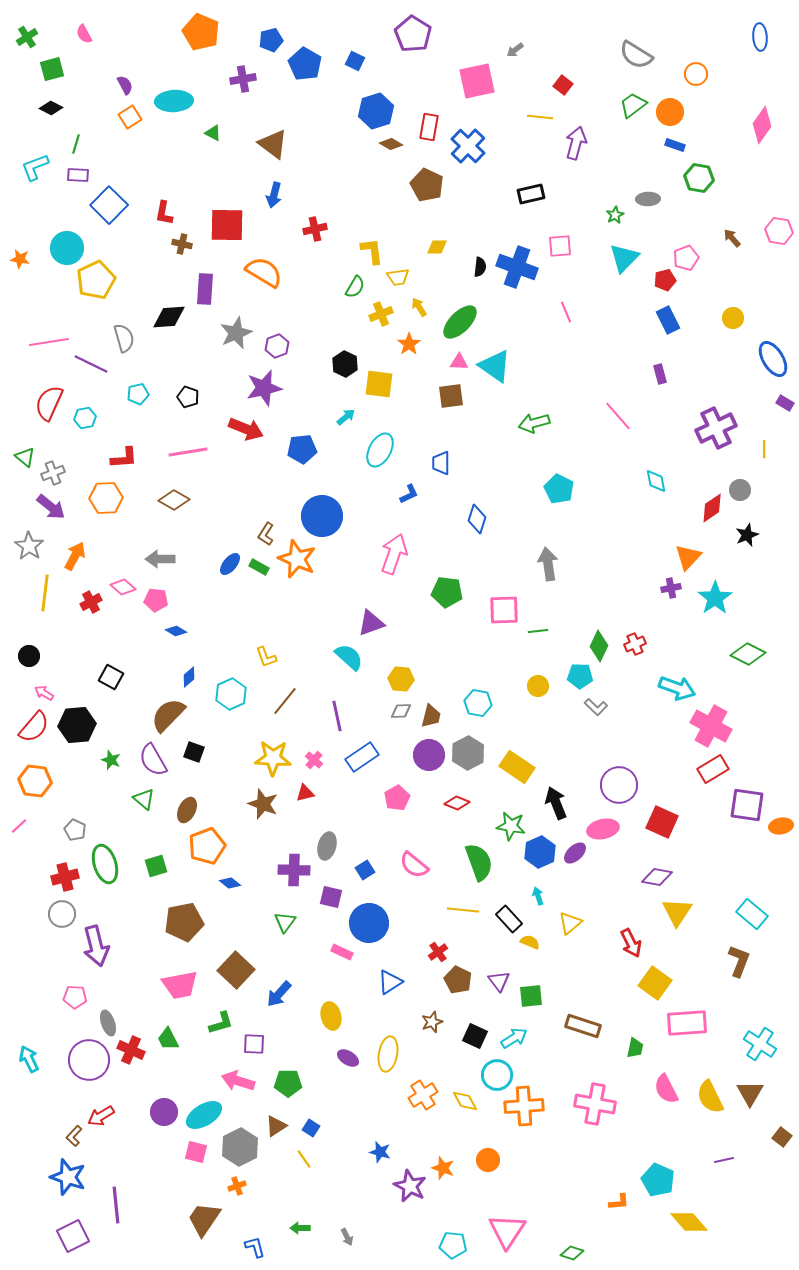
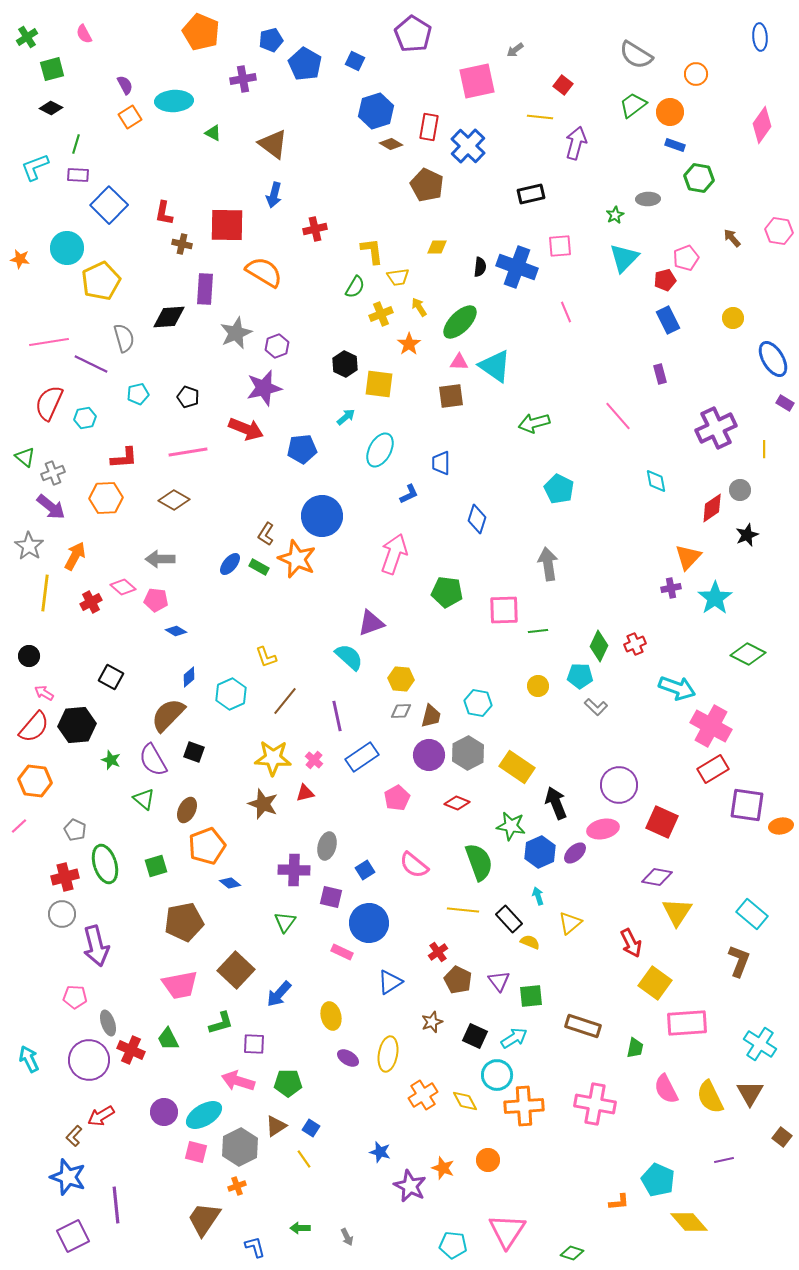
yellow pentagon at (96, 280): moved 5 px right, 1 px down
